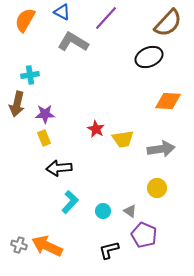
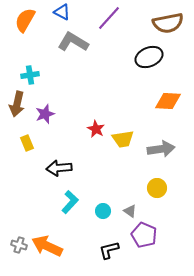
purple line: moved 3 px right
brown semicircle: rotated 36 degrees clockwise
purple star: rotated 18 degrees counterclockwise
yellow rectangle: moved 17 px left, 5 px down
